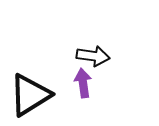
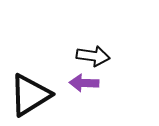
purple arrow: moved 1 px right; rotated 80 degrees counterclockwise
